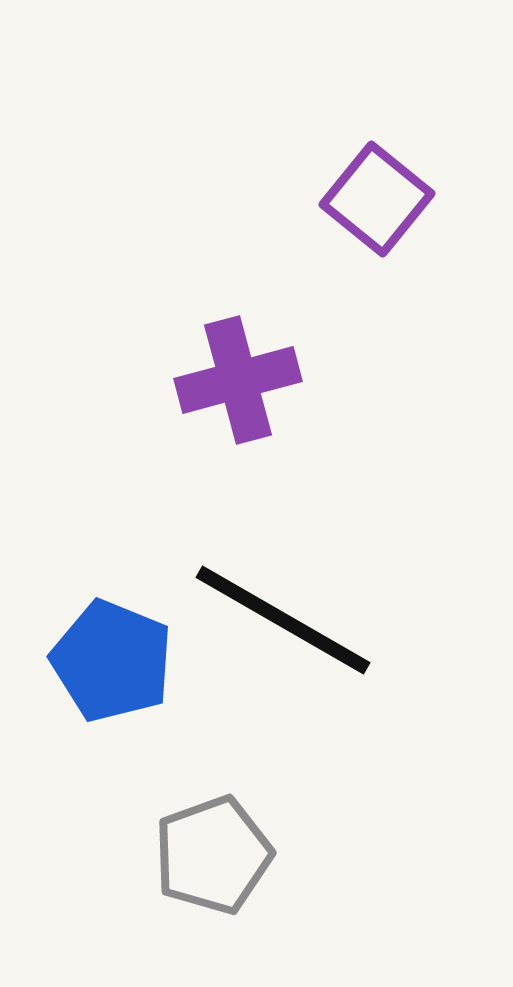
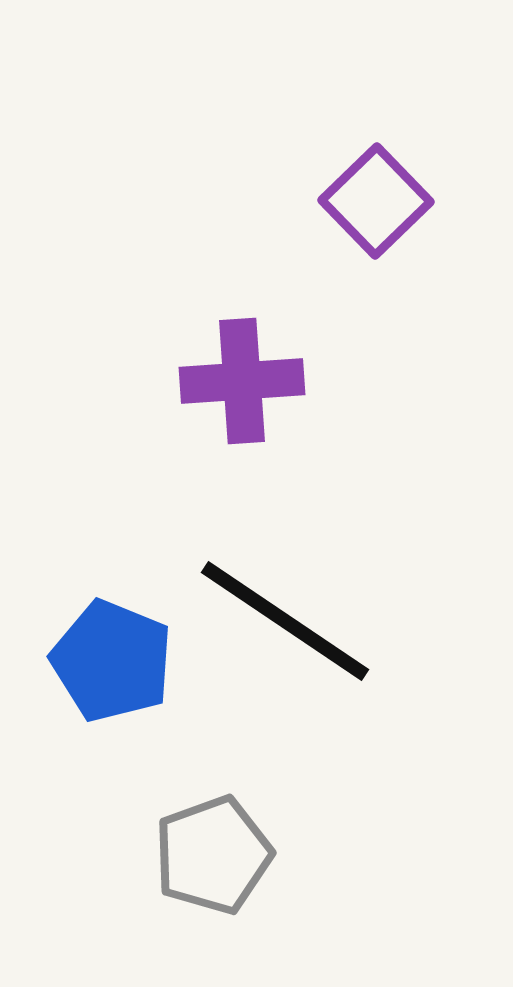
purple square: moved 1 px left, 2 px down; rotated 7 degrees clockwise
purple cross: moved 4 px right, 1 px down; rotated 11 degrees clockwise
black line: moved 2 px right, 1 px down; rotated 4 degrees clockwise
